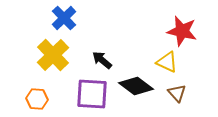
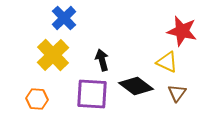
black arrow: rotated 35 degrees clockwise
brown triangle: rotated 18 degrees clockwise
